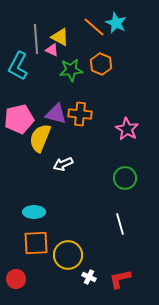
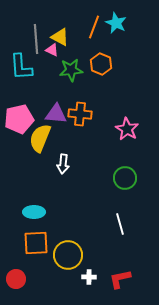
orange line: rotated 70 degrees clockwise
cyan L-shape: moved 3 px right, 1 px down; rotated 32 degrees counterclockwise
purple triangle: rotated 10 degrees counterclockwise
white arrow: rotated 60 degrees counterclockwise
white cross: rotated 24 degrees counterclockwise
